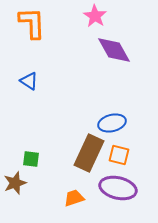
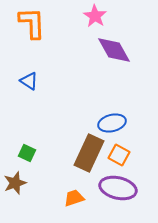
orange square: rotated 15 degrees clockwise
green square: moved 4 px left, 6 px up; rotated 18 degrees clockwise
